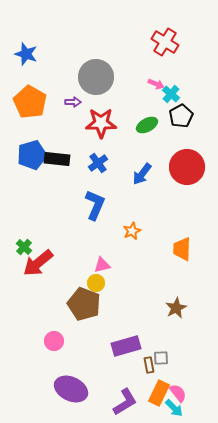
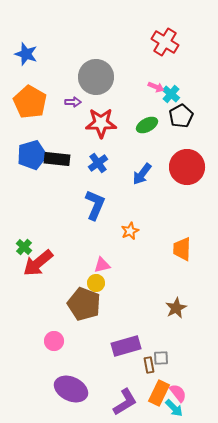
pink arrow: moved 3 px down
orange star: moved 2 px left
